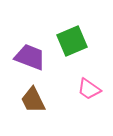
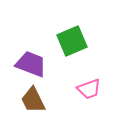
purple trapezoid: moved 1 px right, 7 px down
pink trapezoid: rotated 55 degrees counterclockwise
